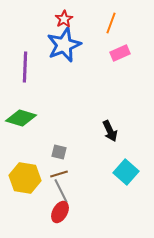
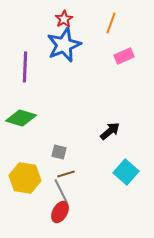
pink rectangle: moved 4 px right, 3 px down
black arrow: rotated 105 degrees counterclockwise
brown line: moved 7 px right
